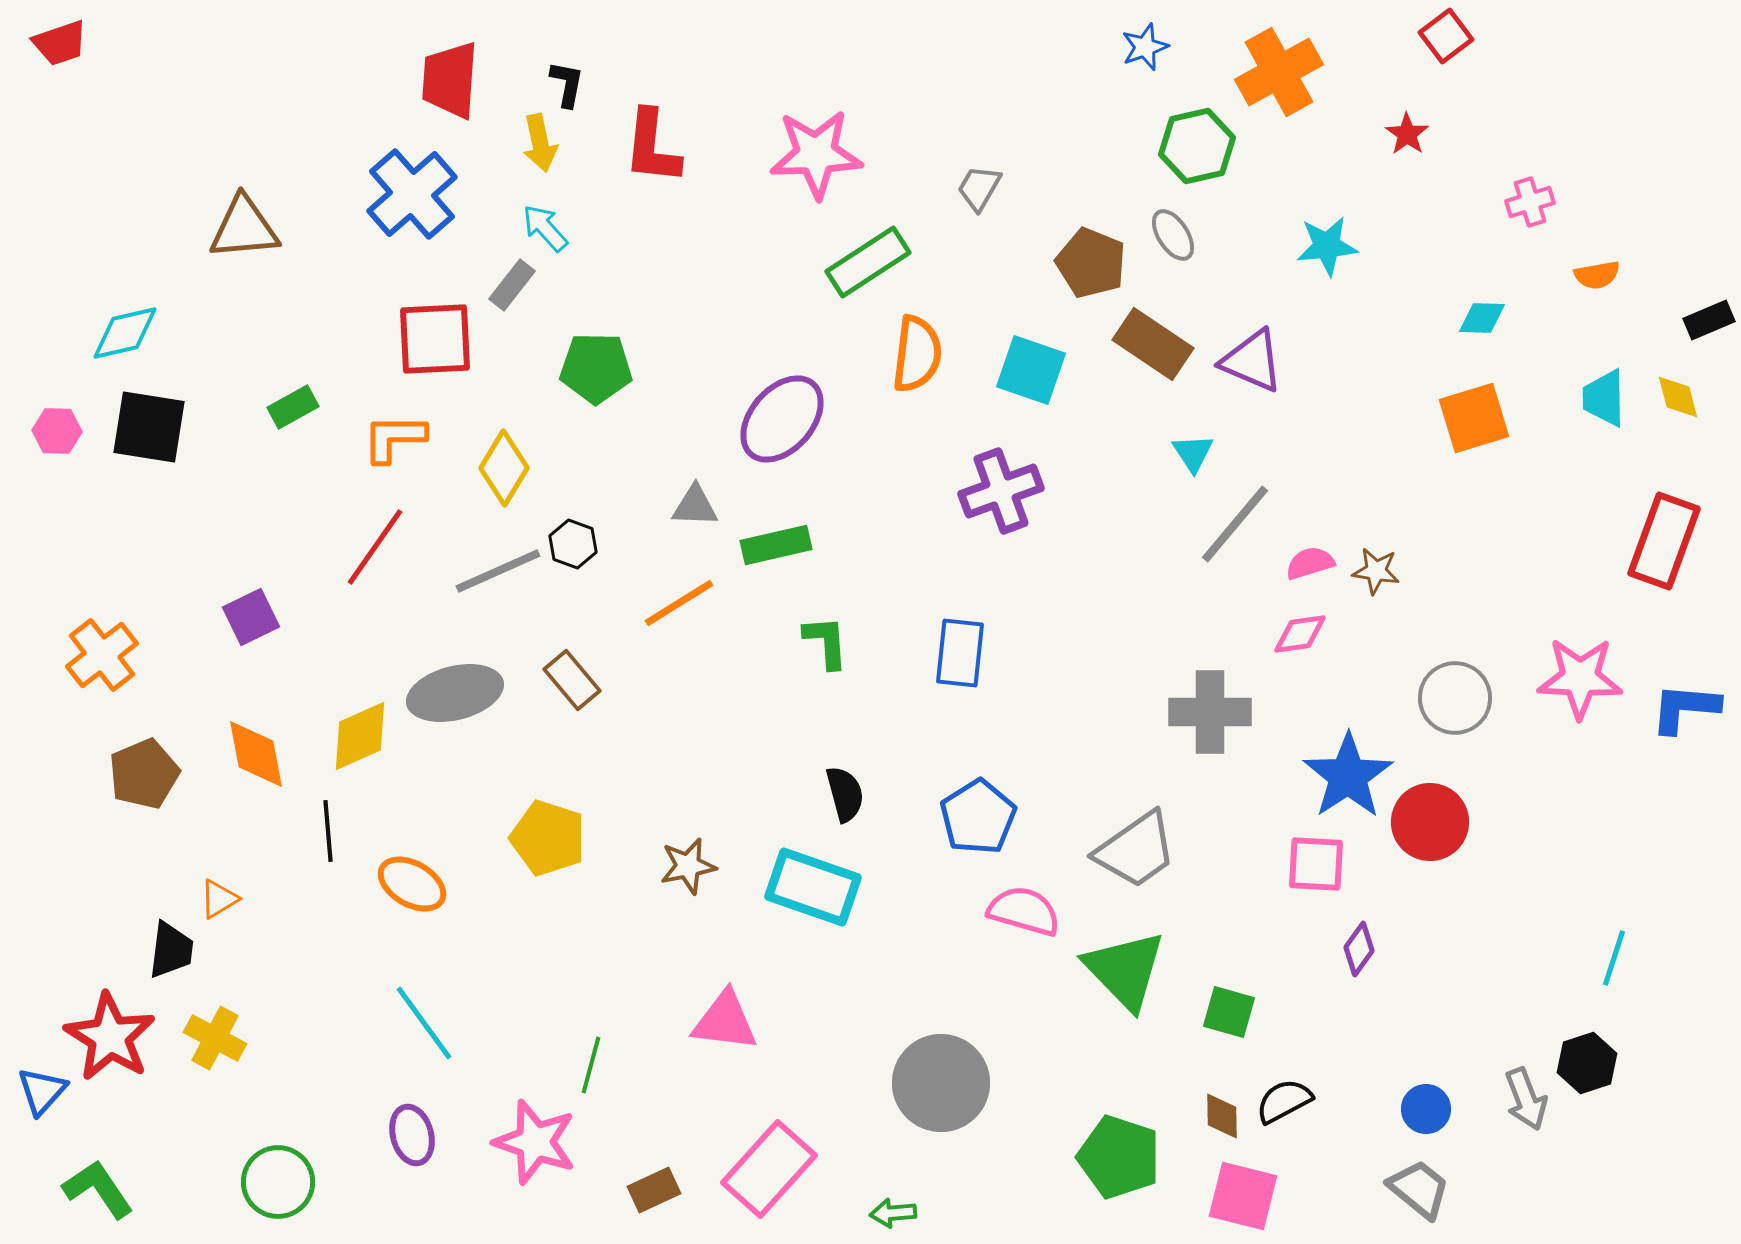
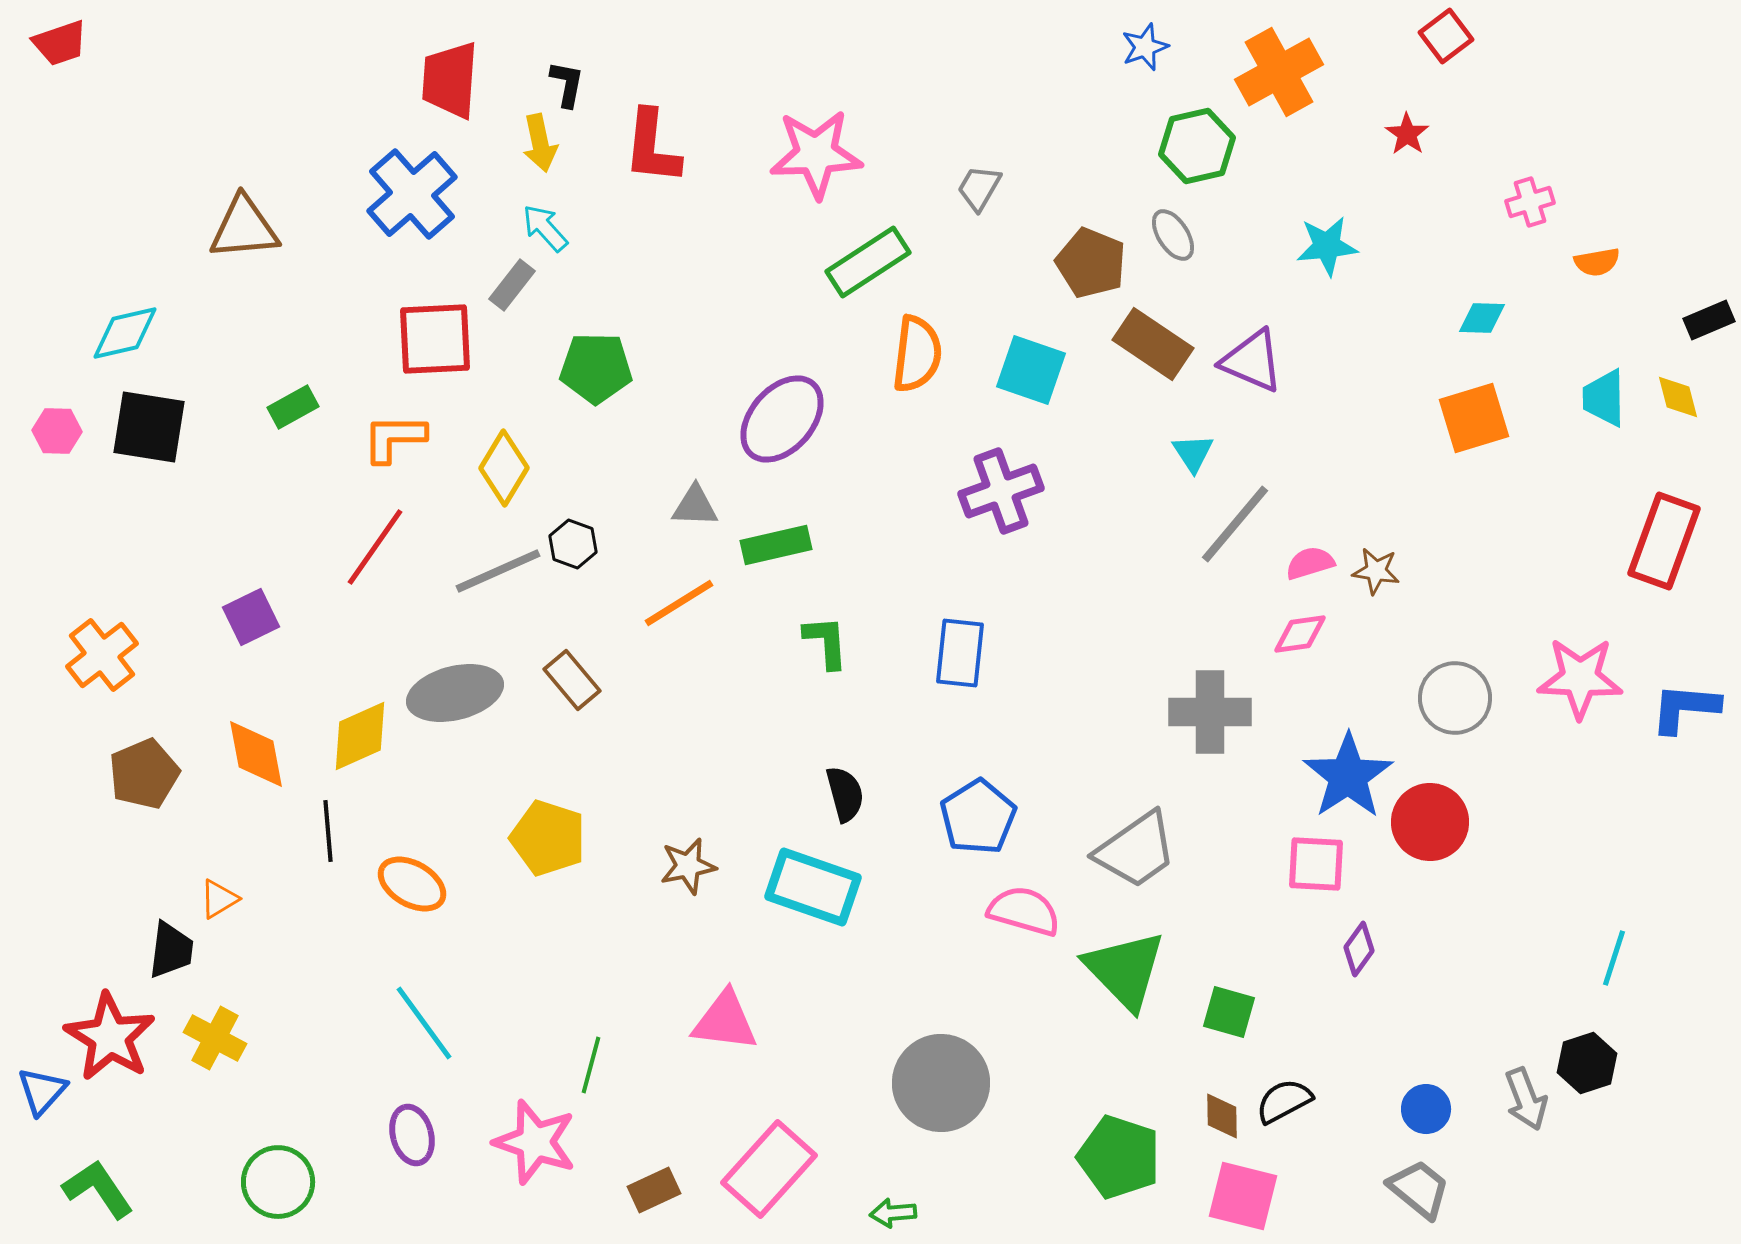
orange semicircle at (1597, 275): moved 13 px up
